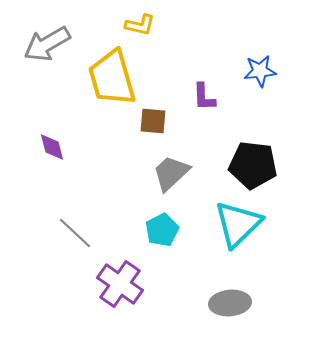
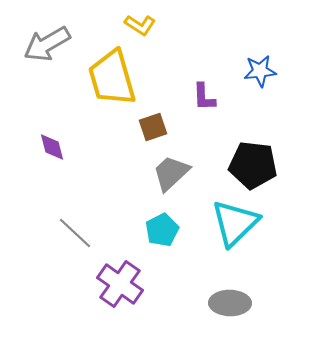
yellow L-shape: rotated 20 degrees clockwise
brown square: moved 6 px down; rotated 24 degrees counterclockwise
cyan triangle: moved 3 px left, 1 px up
gray ellipse: rotated 6 degrees clockwise
